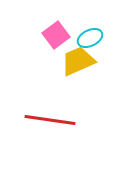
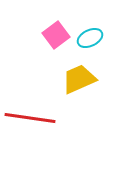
yellow trapezoid: moved 1 px right, 18 px down
red line: moved 20 px left, 2 px up
